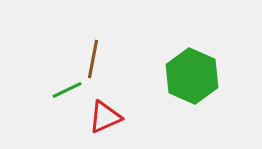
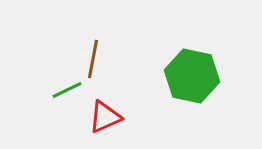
green hexagon: rotated 12 degrees counterclockwise
